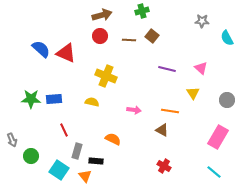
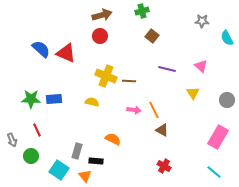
brown line: moved 41 px down
pink triangle: moved 2 px up
orange line: moved 16 px left, 1 px up; rotated 54 degrees clockwise
red line: moved 27 px left
